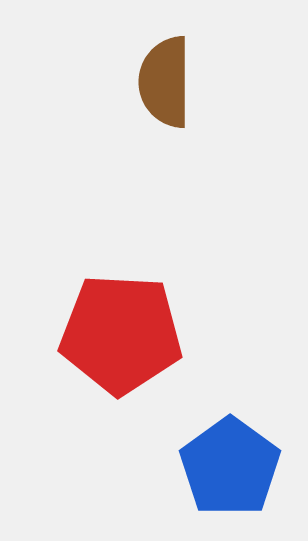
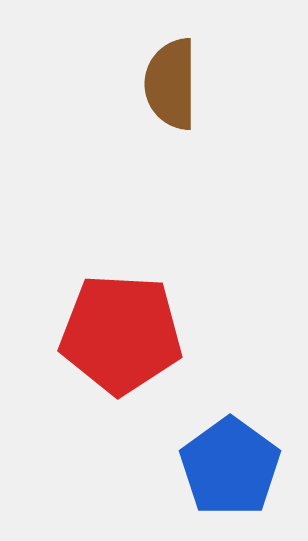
brown semicircle: moved 6 px right, 2 px down
